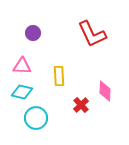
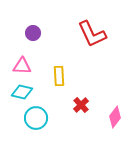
pink diamond: moved 10 px right, 26 px down; rotated 35 degrees clockwise
